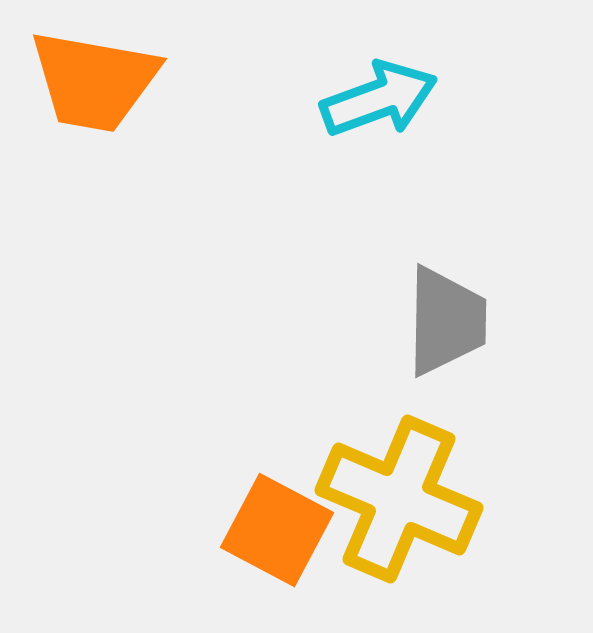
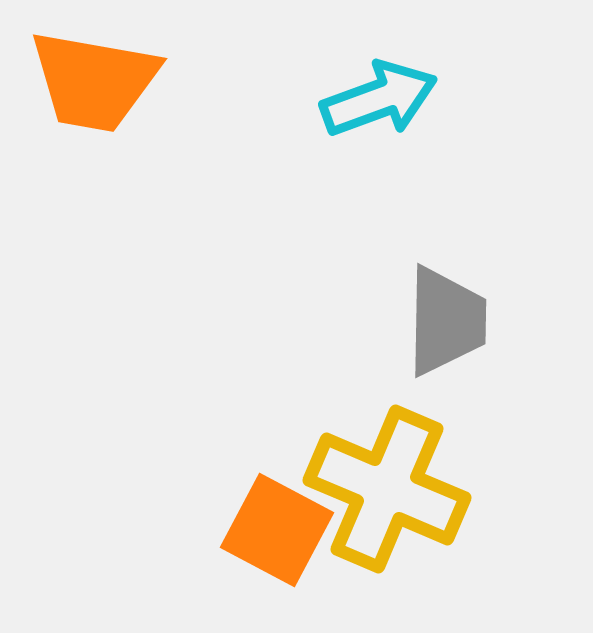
yellow cross: moved 12 px left, 10 px up
